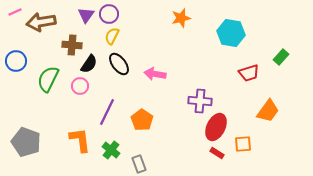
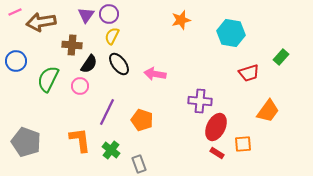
orange star: moved 2 px down
orange pentagon: rotated 15 degrees counterclockwise
